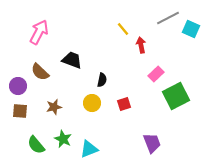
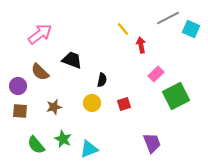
pink arrow: moved 1 px right, 2 px down; rotated 25 degrees clockwise
